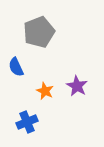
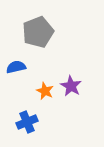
gray pentagon: moved 1 px left
blue semicircle: rotated 102 degrees clockwise
purple star: moved 6 px left
